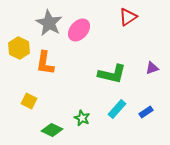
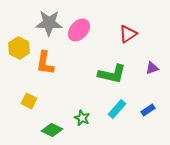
red triangle: moved 17 px down
gray star: rotated 28 degrees counterclockwise
blue rectangle: moved 2 px right, 2 px up
